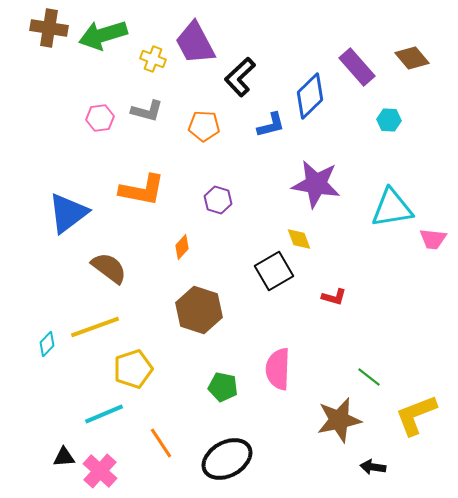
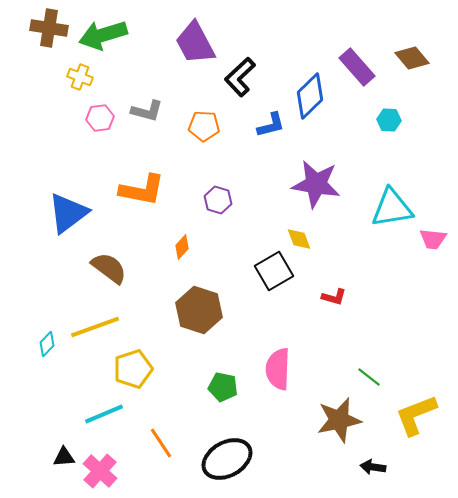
yellow cross: moved 73 px left, 18 px down
